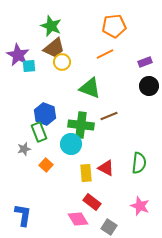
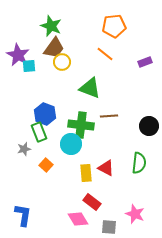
brown trapezoid: rotated 15 degrees counterclockwise
orange line: rotated 66 degrees clockwise
black circle: moved 40 px down
brown line: rotated 18 degrees clockwise
pink star: moved 5 px left, 8 px down
gray square: rotated 28 degrees counterclockwise
